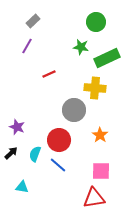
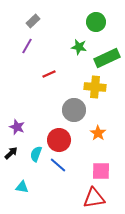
green star: moved 2 px left
yellow cross: moved 1 px up
orange star: moved 2 px left, 2 px up
cyan semicircle: moved 1 px right
